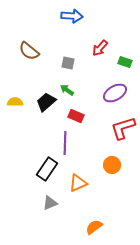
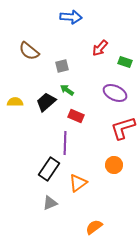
blue arrow: moved 1 px left, 1 px down
gray square: moved 6 px left, 3 px down; rotated 24 degrees counterclockwise
purple ellipse: rotated 55 degrees clockwise
orange circle: moved 2 px right
black rectangle: moved 2 px right
orange triangle: rotated 12 degrees counterclockwise
